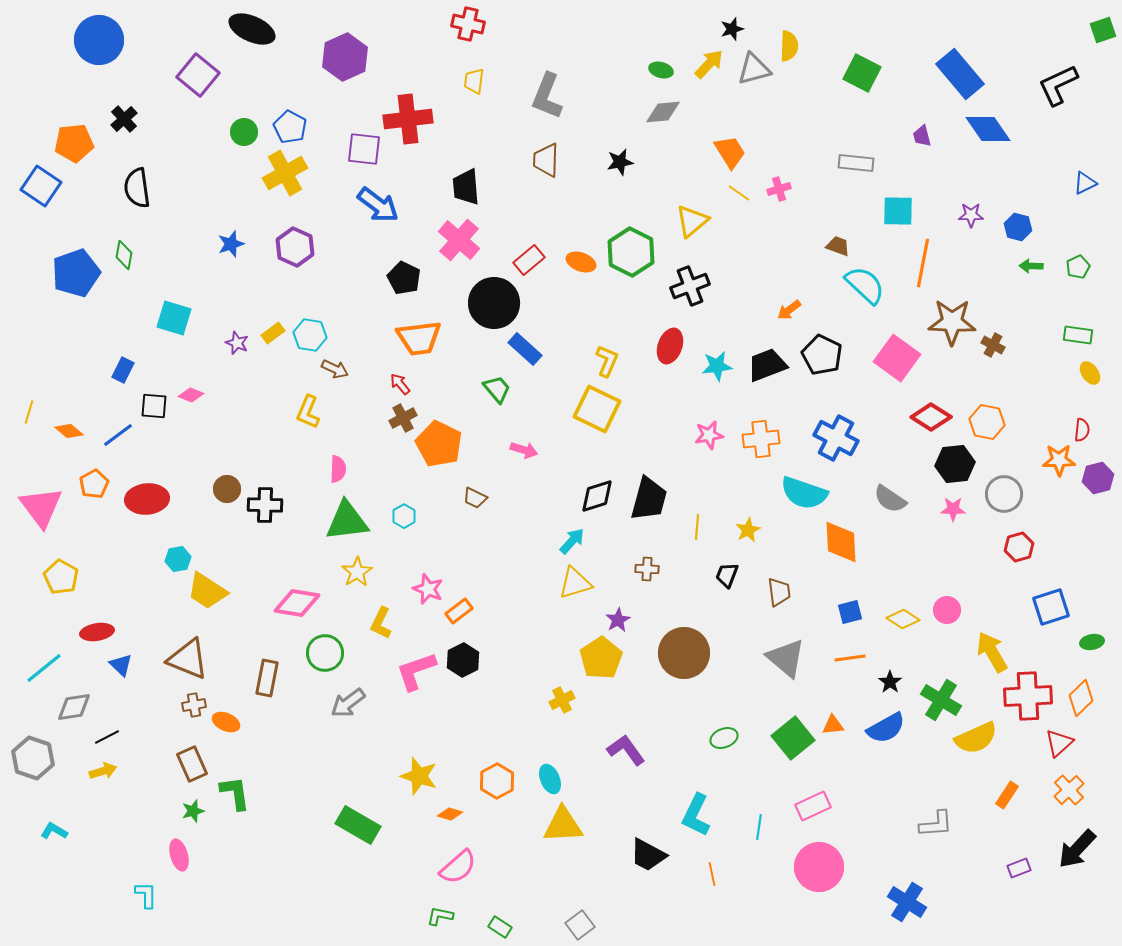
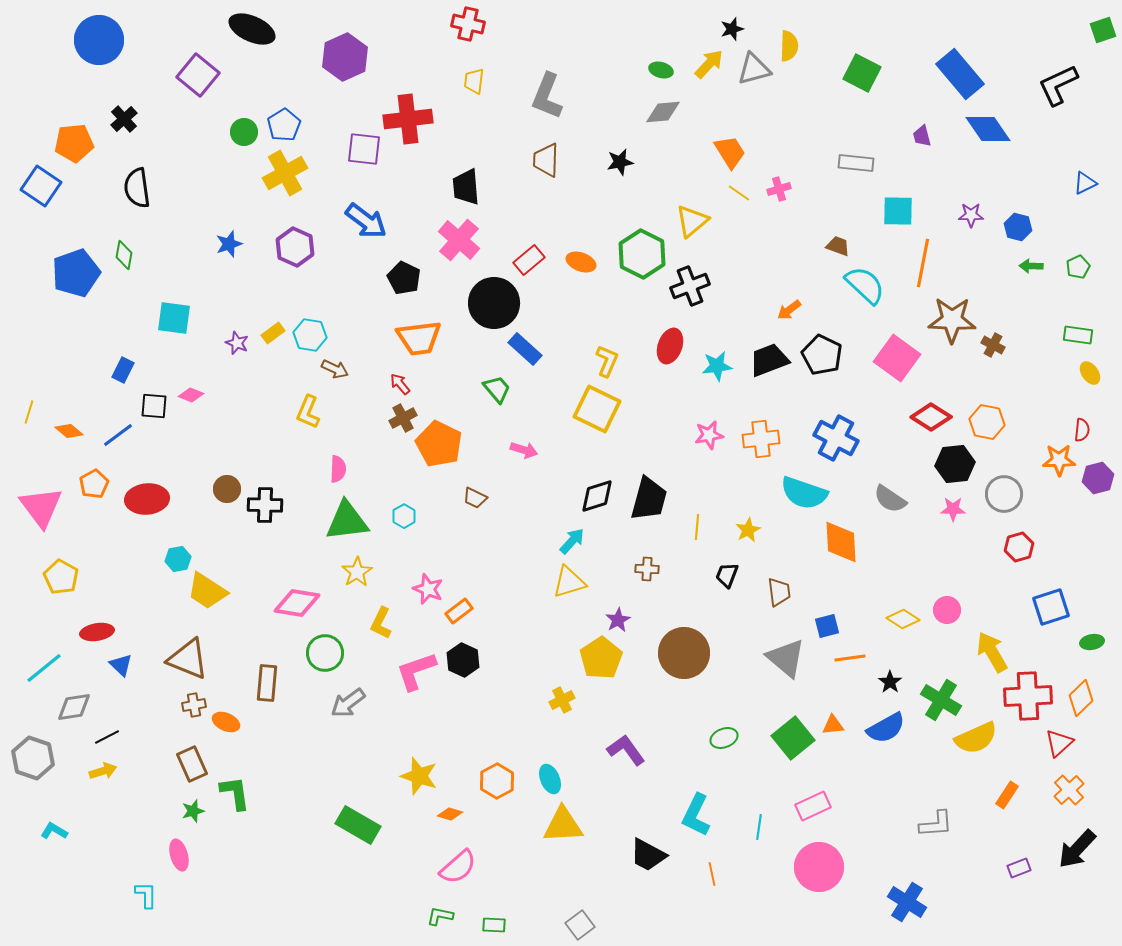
blue pentagon at (290, 127): moved 6 px left, 2 px up; rotated 12 degrees clockwise
blue arrow at (378, 205): moved 12 px left, 16 px down
blue star at (231, 244): moved 2 px left
green hexagon at (631, 252): moved 11 px right, 2 px down
cyan square at (174, 318): rotated 9 degrees counterclockwise
brown star at (952, 322): moved 2 px up
black trapezoid at (767, 365): moved 2 px right, 5 px up
yellow triangle at (575, 583): moved 6 px left, 1 px up
blue square at (850, 612): moved 23 px left, 14 px down
black hexagon at (463, 660): rotated 8 degrees counterclockwise
brown rectangle at (267, 678): moved 5 px down; rotated 6 degrees counterclockwise
green rectangle at (500, 927): moved 6 px left, 2 px up; rotated 30 degrees counterclockwise
